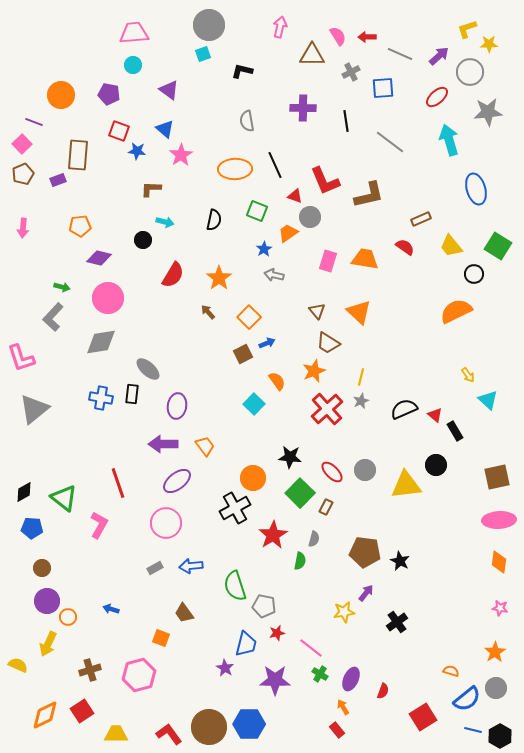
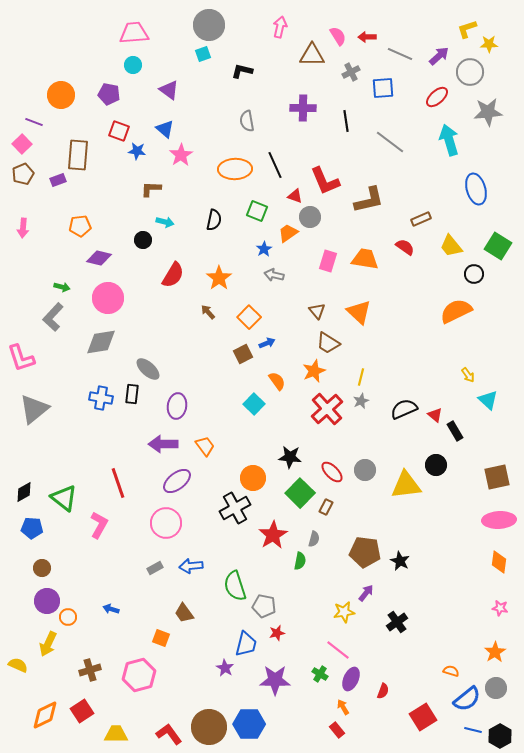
brown L-shape at (369, 195): moved 5 px down
pink line at (311, 648): moved 27 px right, 2 px down
